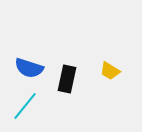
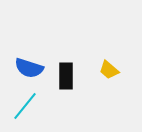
yellow trapezoid: moved 1 px left, 1 px up; rotated 10 degrees clockwise
black rectangle: moved 1 px left, 3 px up; rotated 12 degrees counterclockwise
